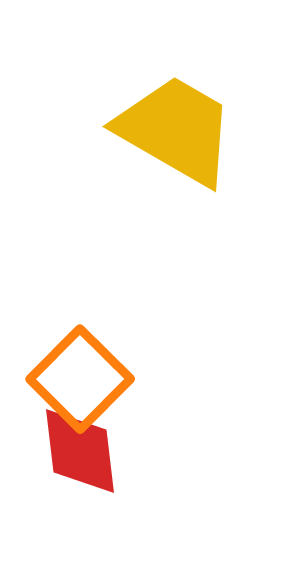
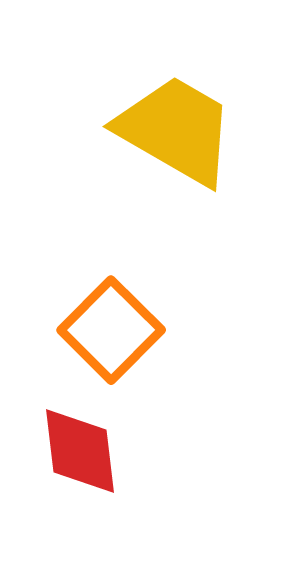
orange square: moved 31 px right, 49 px up
